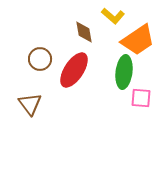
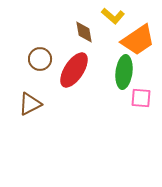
brown triangle: rotated 40 degrees clockwise
